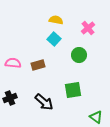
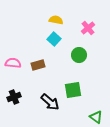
black cross: moved 4 px right, 1 px up
black arrow: moved 6 px right
